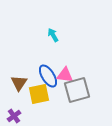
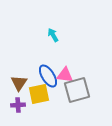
purple cross: moved 4 px right, 11 px up; rotated 32 degrees clockwise
